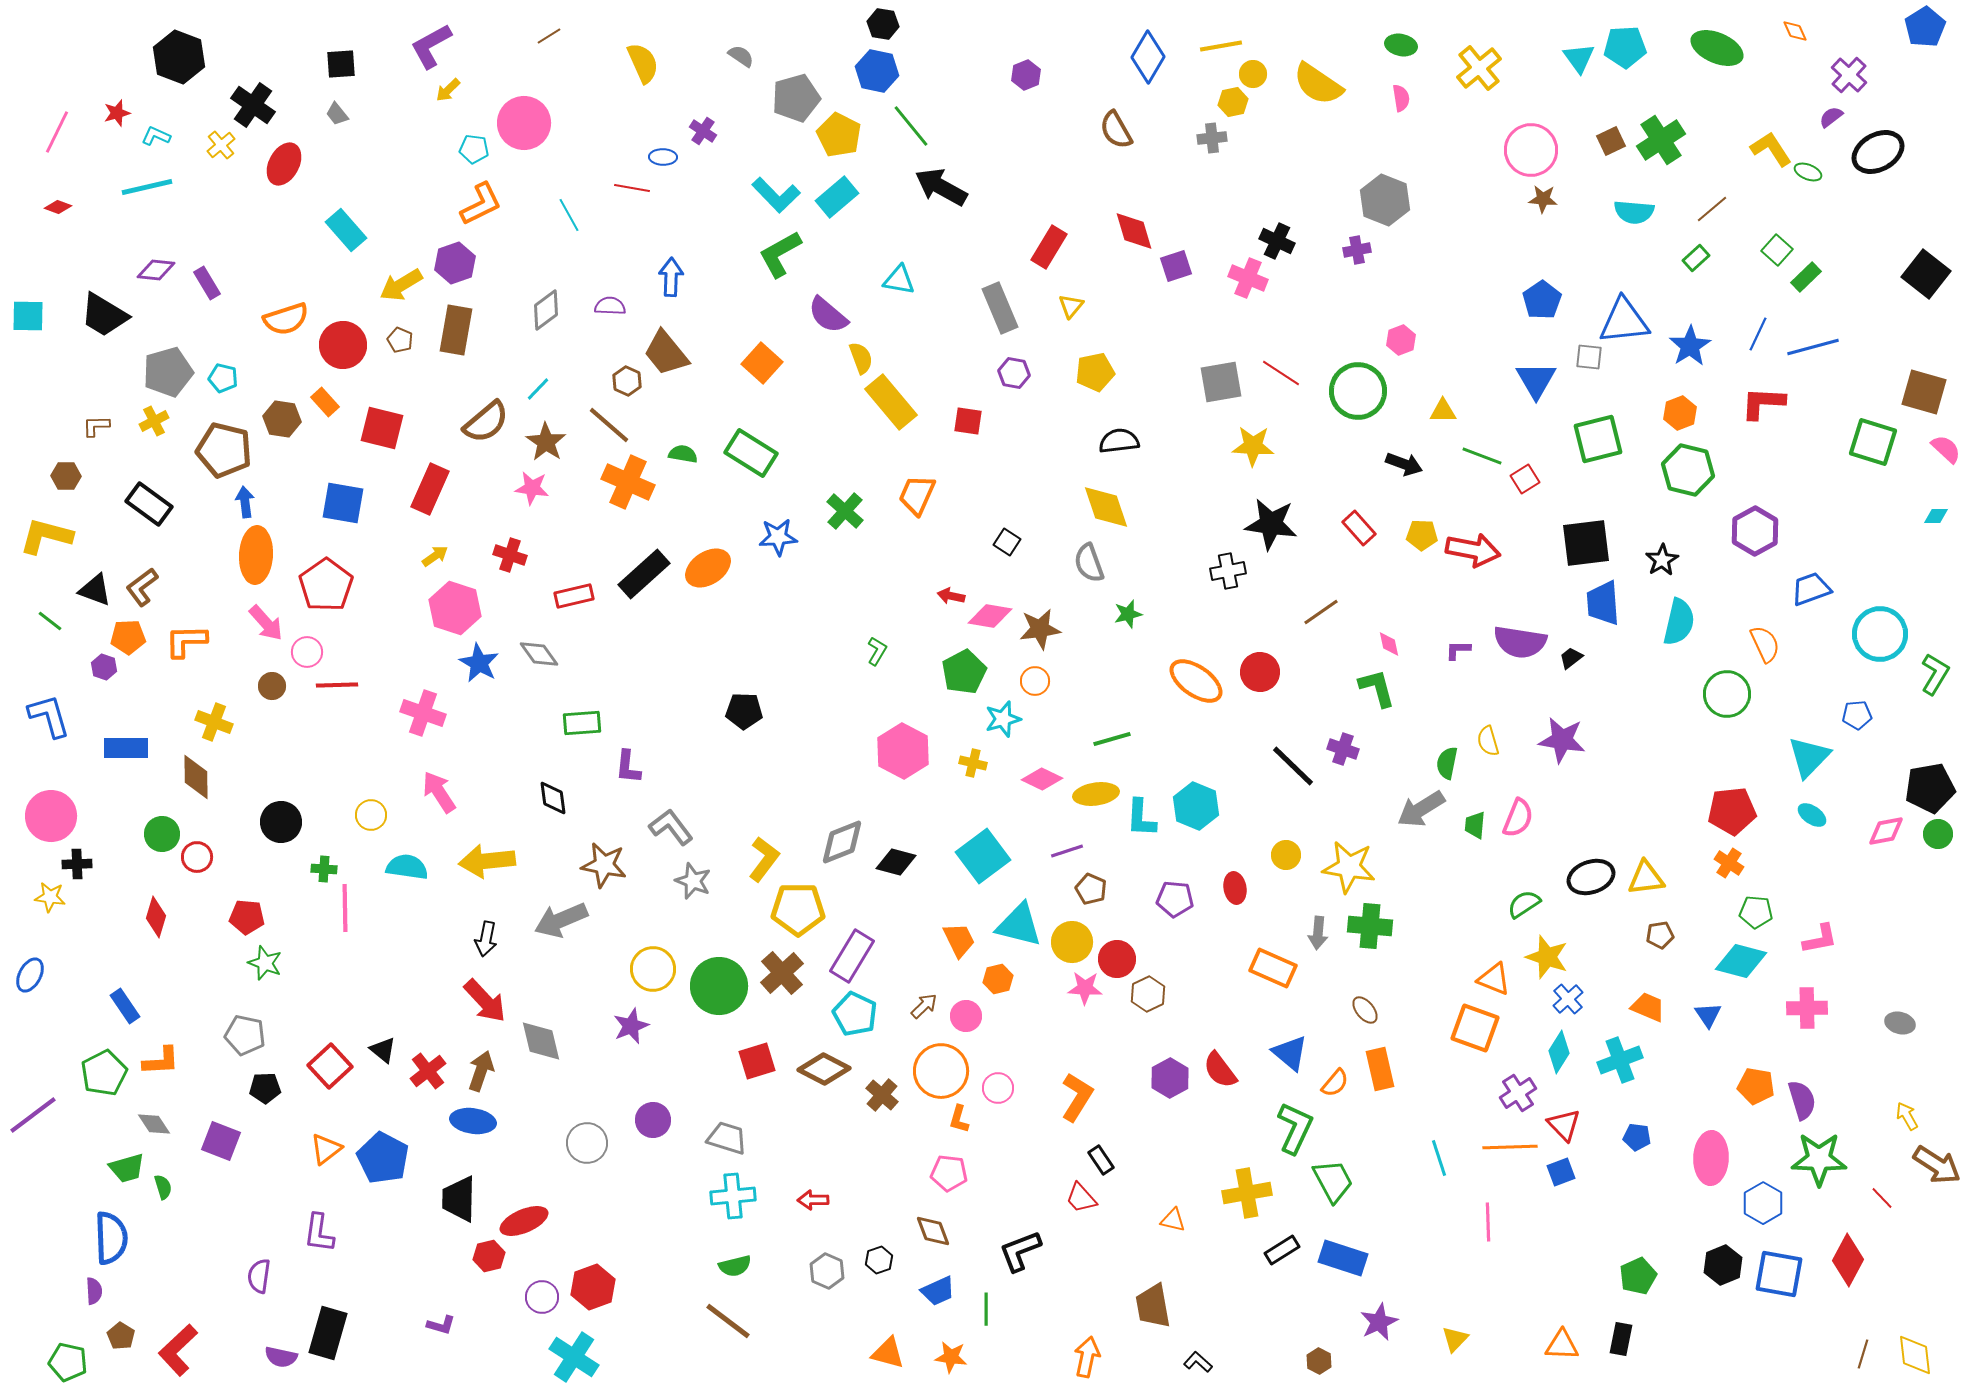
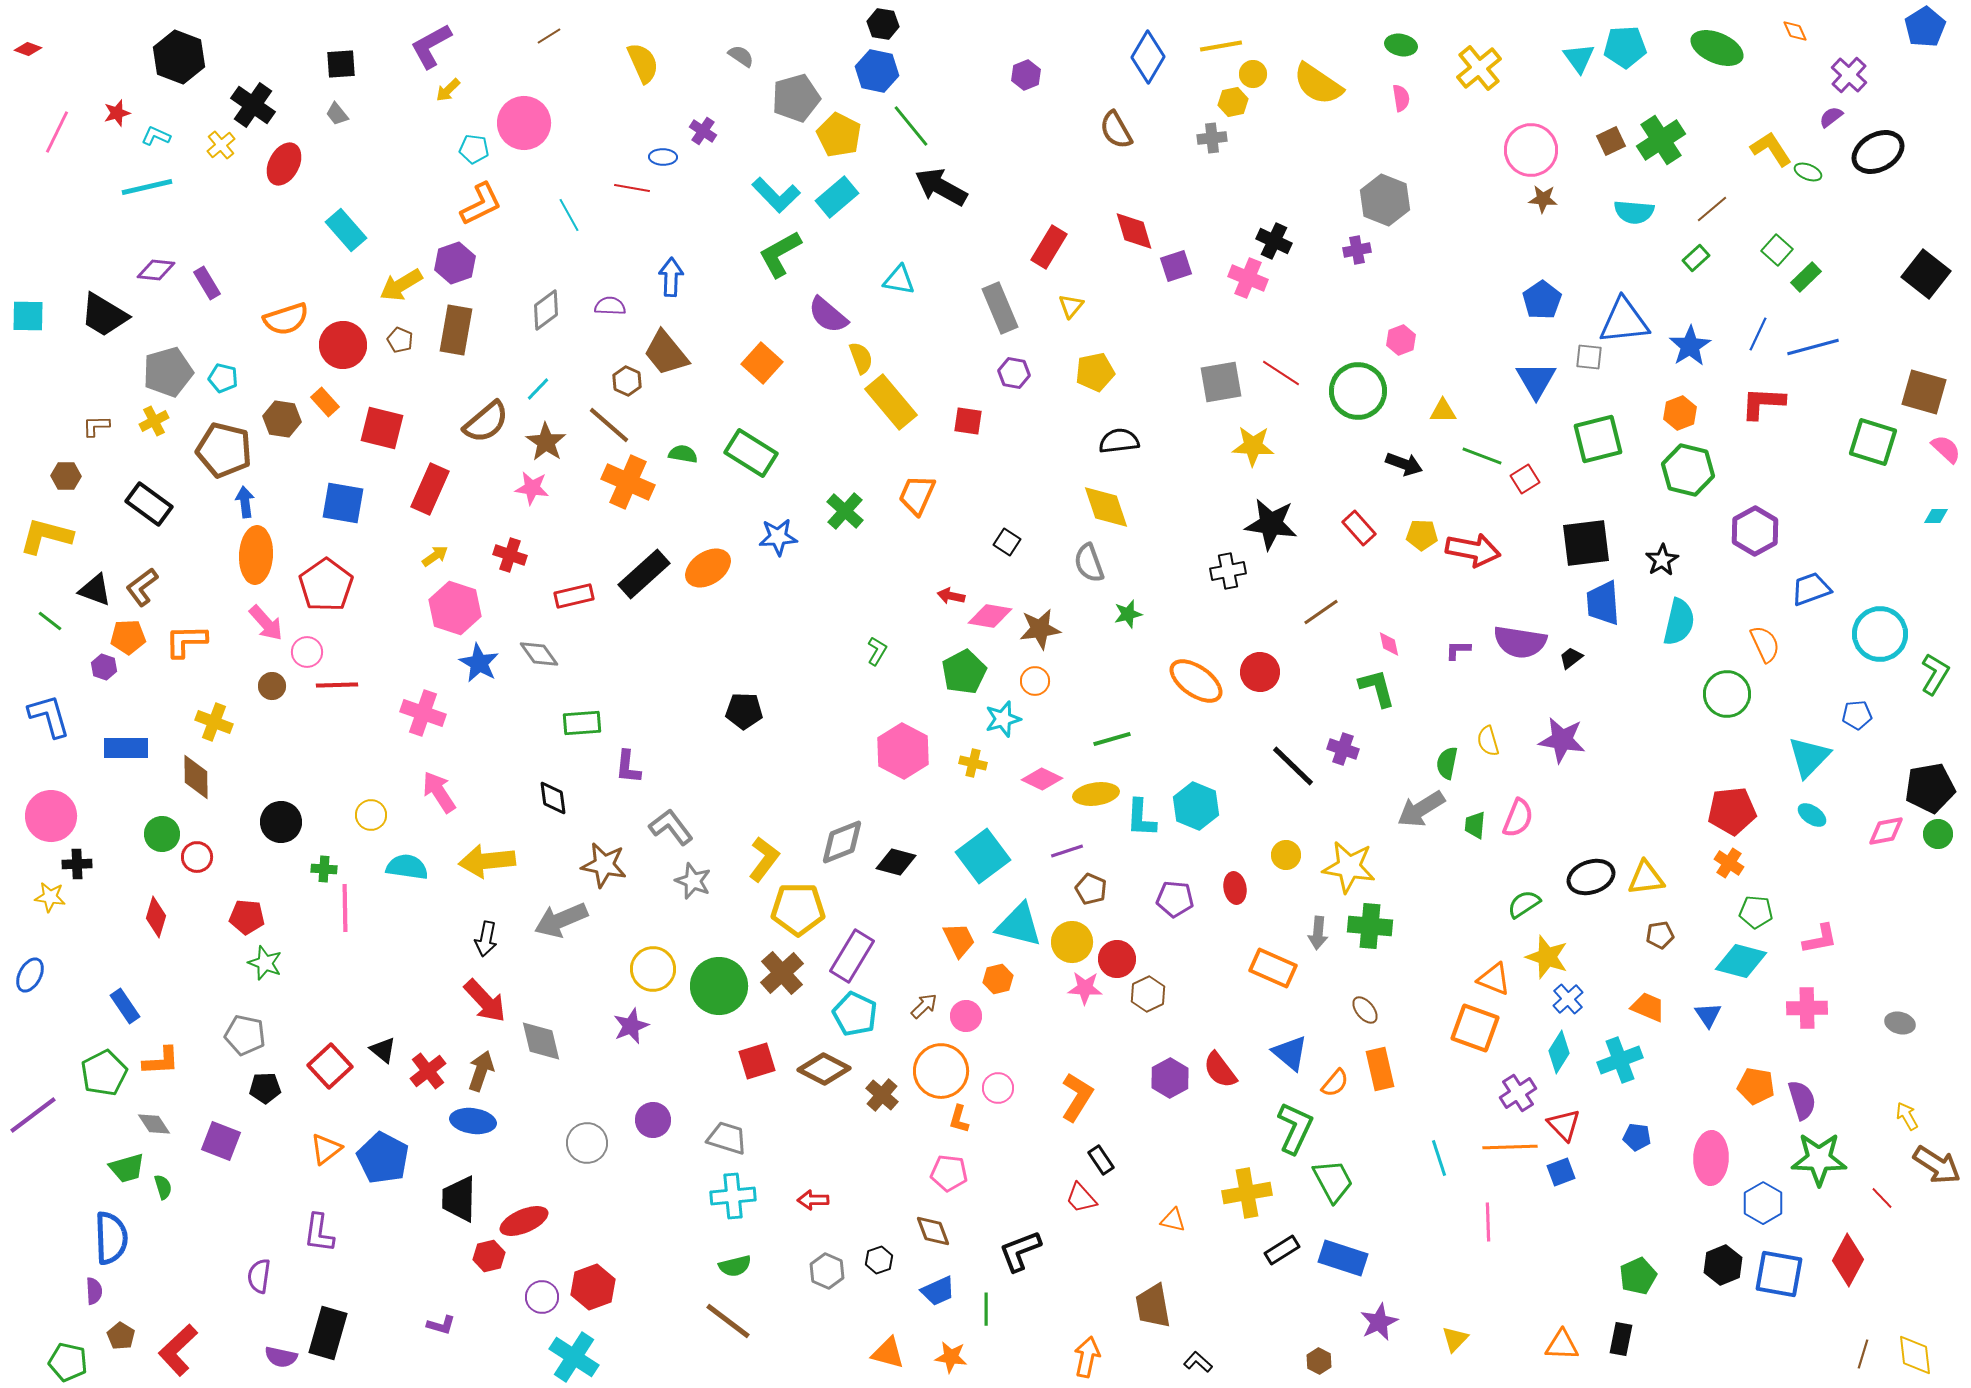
red diamond at (58, 207): moved 30 px left, 158 px up
black cross at (1277, 241): moved 3 px left
